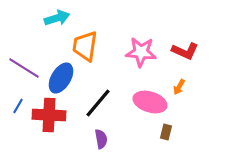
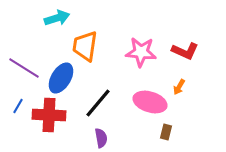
purple semicircle: moved 1 px up
